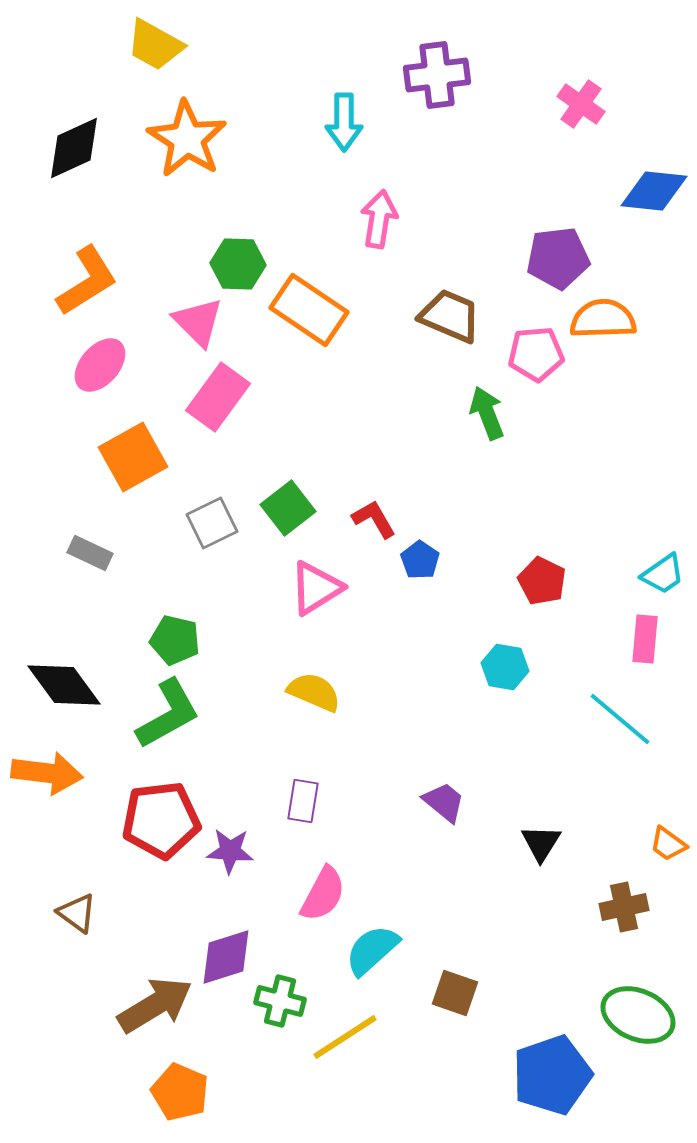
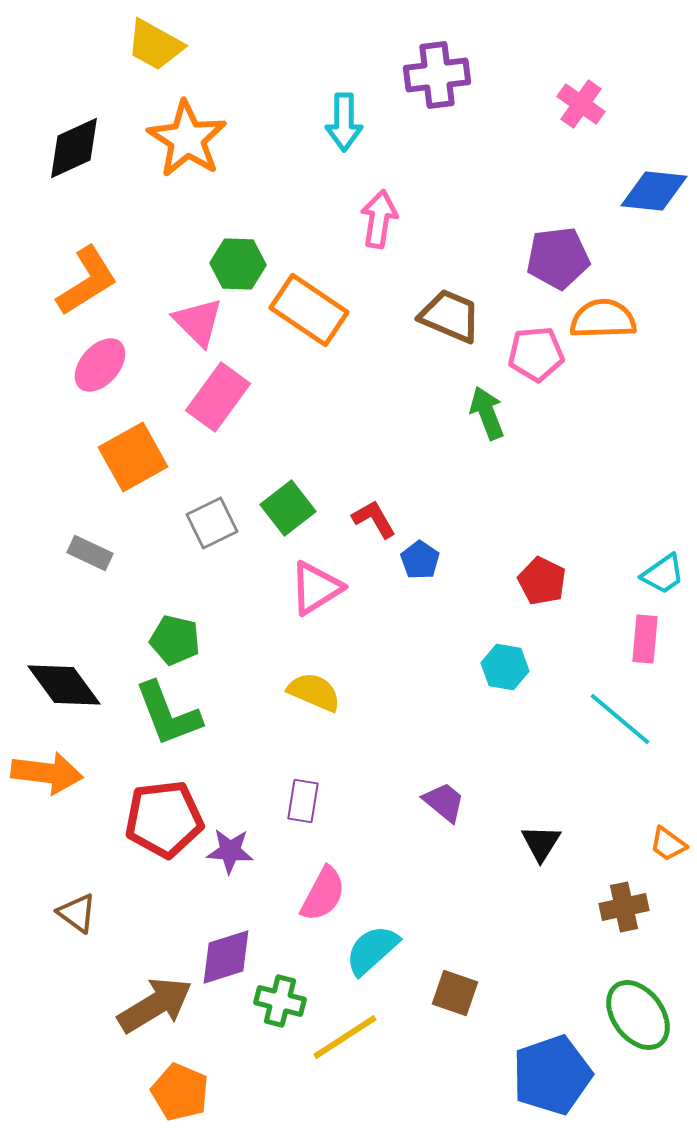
green L-shape at (168, 714): rotated 98 degrees clockwise
red pentagon at (161, 820): moved 3 px right, 1 px up
green ellipse at (638, 1015): rotated 30 degrees clockwise
